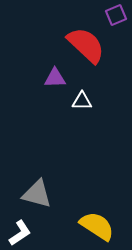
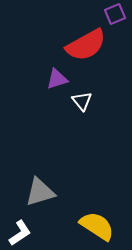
purple square: moved 1 px left, 1 px up
red semicircle: rotated 108 degrees clockwise
purple triangle: moved 2 px right, 1 px down; rotated 15 degrees counterclockwise
white triangle: rotated 50 degrees clockwise
gray triangle: moved 3 px right, 2 px up; rotated 32 degrees counterclockwise
